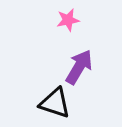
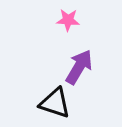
pink star: rotated 15 degrees clockwise
